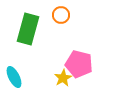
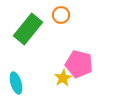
green rectangle: rotated 24 degrees clockwise
cyan ellipse: moved 2 px right, 6 px down; rotated 10 degrees clockwise
